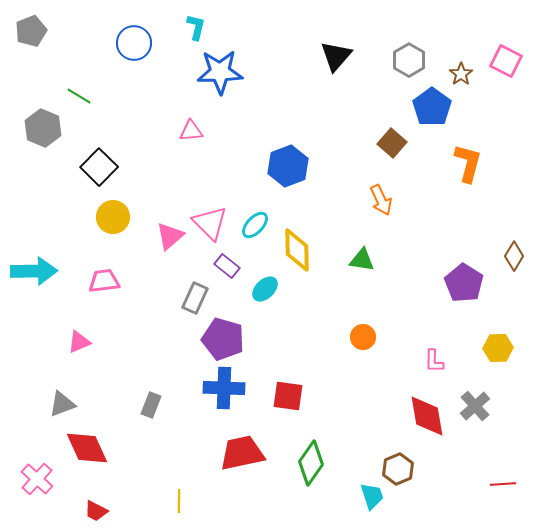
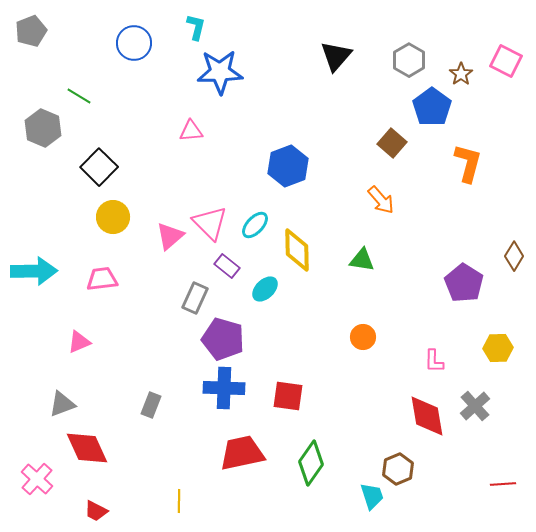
orange arrow at (381, 200): rotated 16 degrees counterclockwise
pink trapezoid at (104, 281): moved 2 px left, 2 px up
